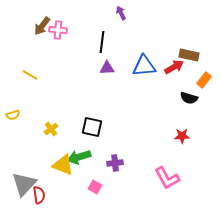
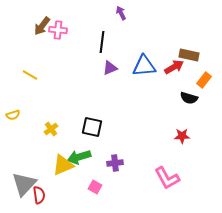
purple triangle: moved 3 px right; rotated 21 degrees counterclockwise
yellow triangle: rotated 45 degrees counterclockwise
